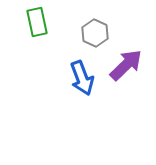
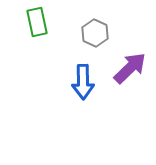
purple arrow: moved 4 px right, 3 px down
blue arrow: moved 1 px right, 4 px down; rotated 20 degrees clockwise
